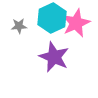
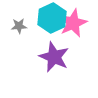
pink star: moved 3 px left
